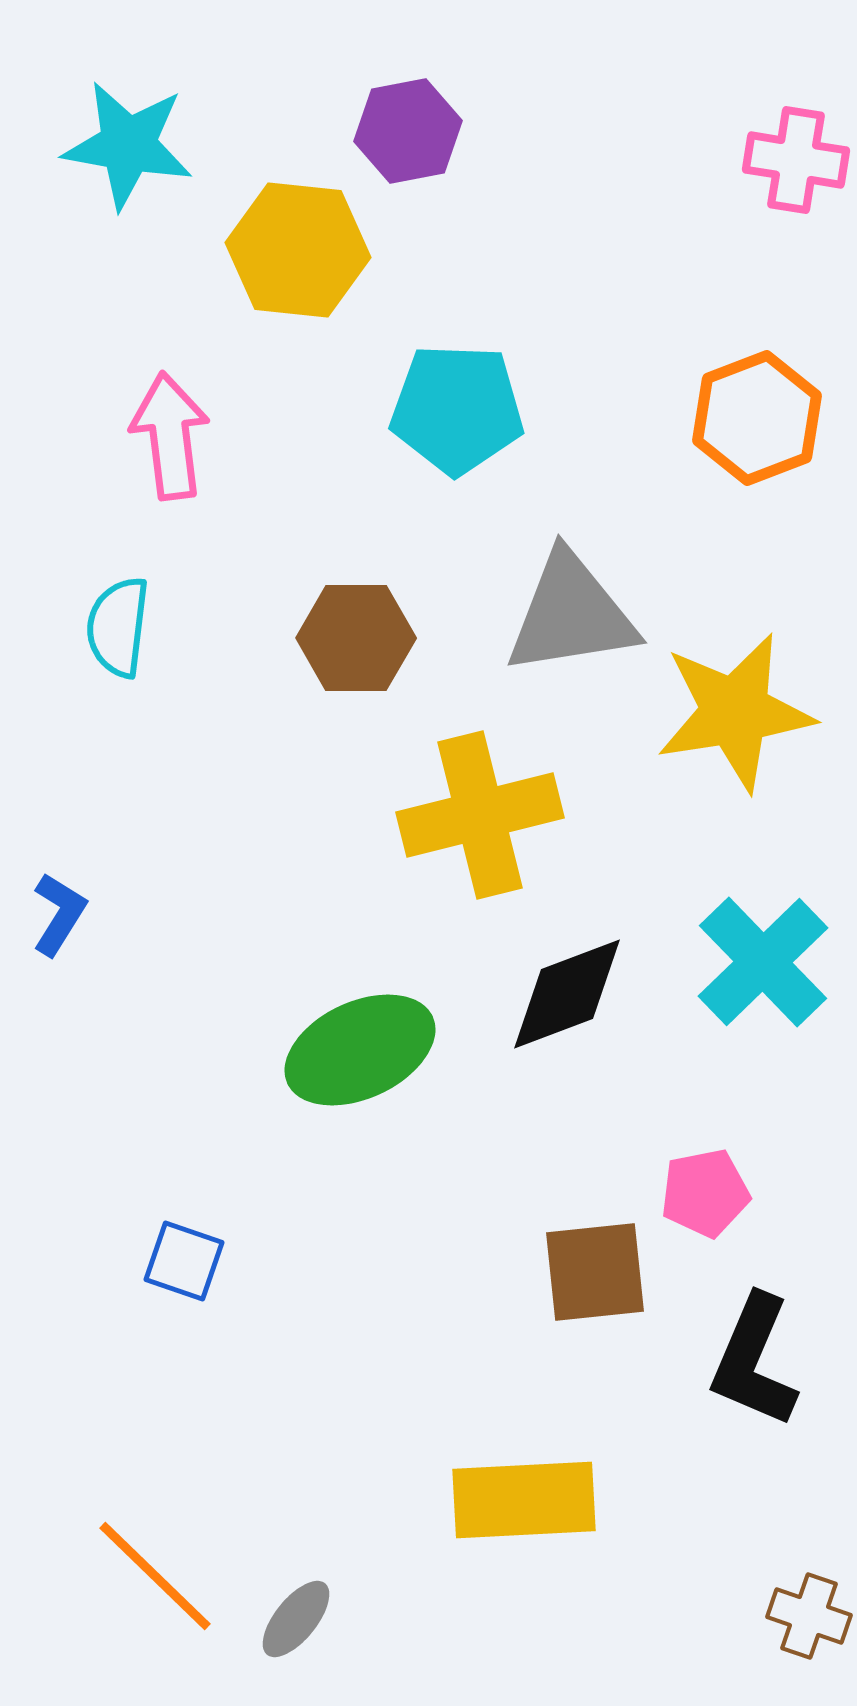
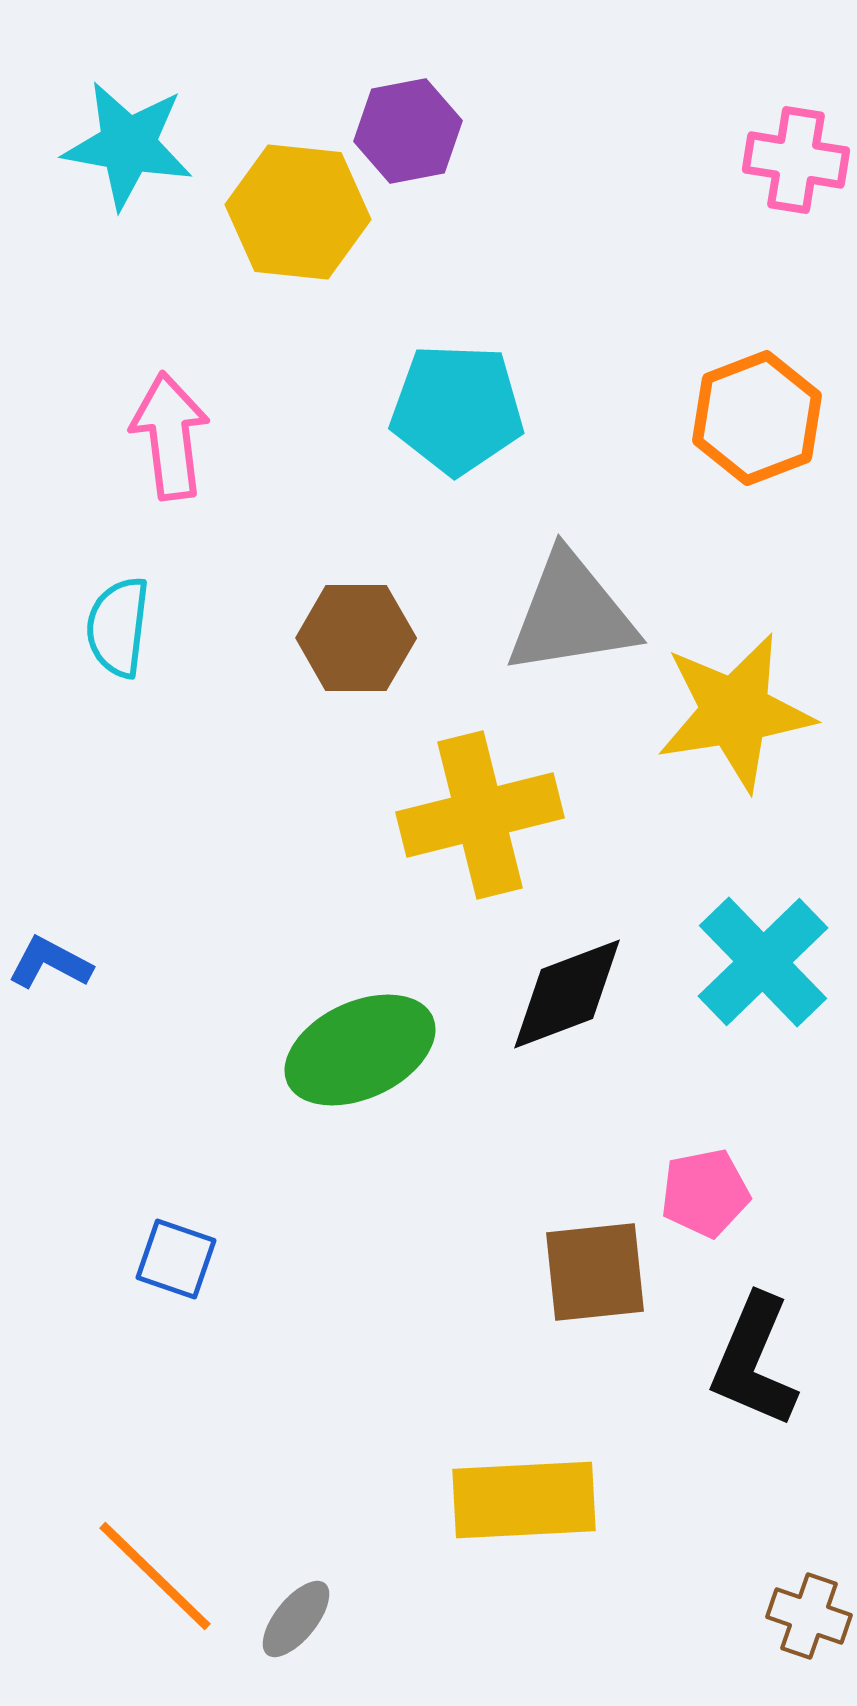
yellow hexagon: moved 38 px up
blue L-shape: moved 9 px left, 49 px down; rotated 94 degrees counterclockwise
blue square: moved 8 px left, 2 px up
